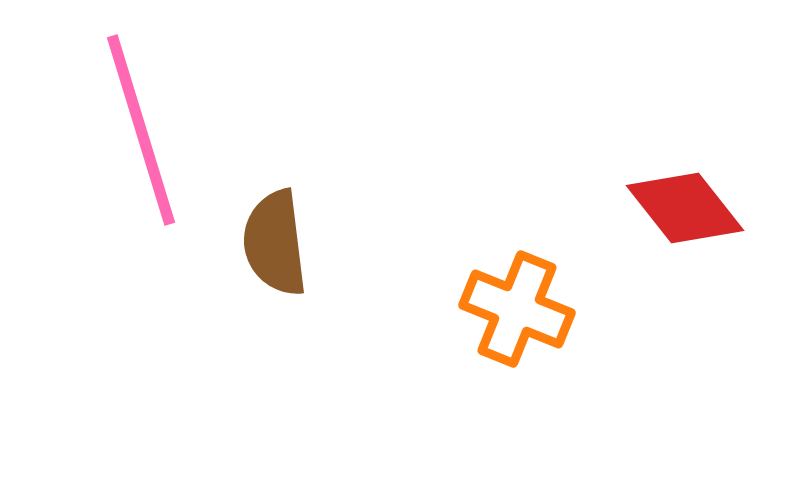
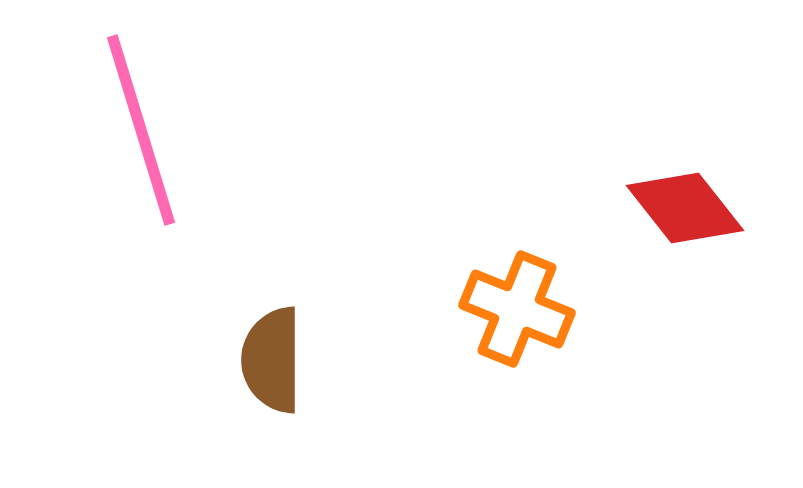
brown semicircle: moved 3 px left, 117 px down; rotated 7 degrees clockwise
